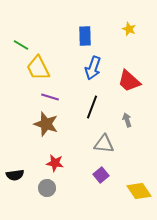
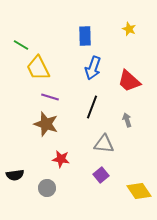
red star: moved 6 px right, 4 px up
